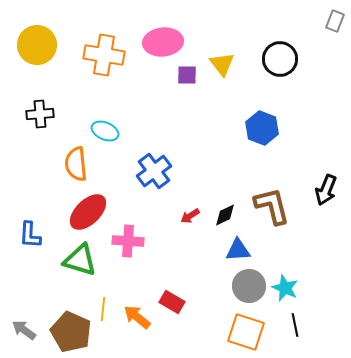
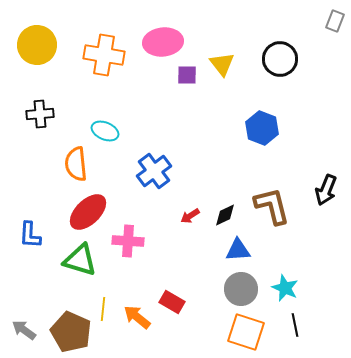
gray circle: moved 8 px left, 3 px down
